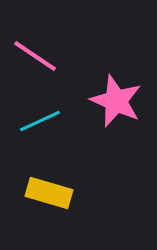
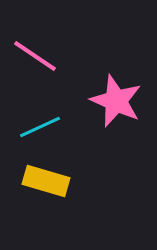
cyan line: moved 6 px down
yellow rectangle: moved 3 px left, 12 px up
